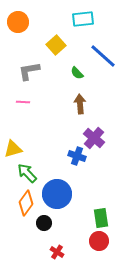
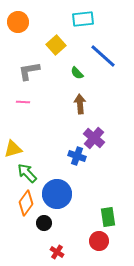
green rectangle: moved 7 px right, 1 px up
